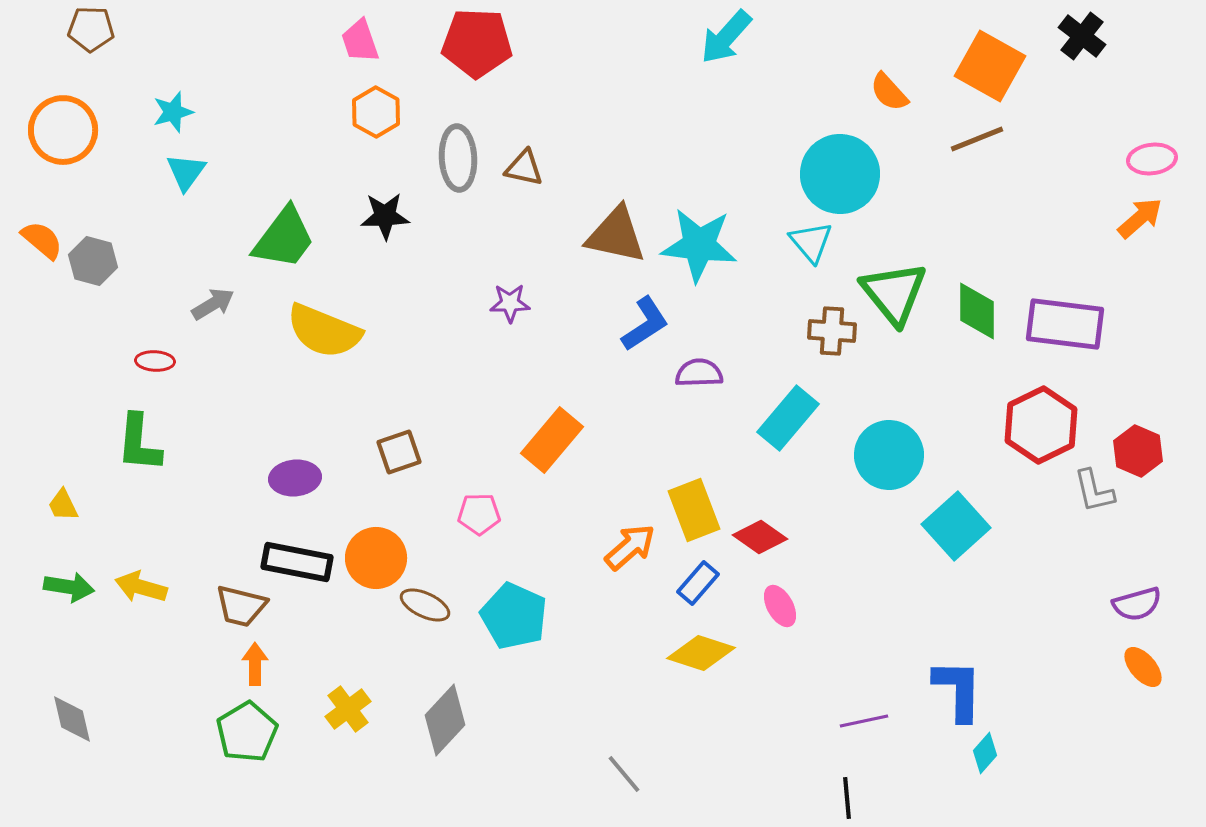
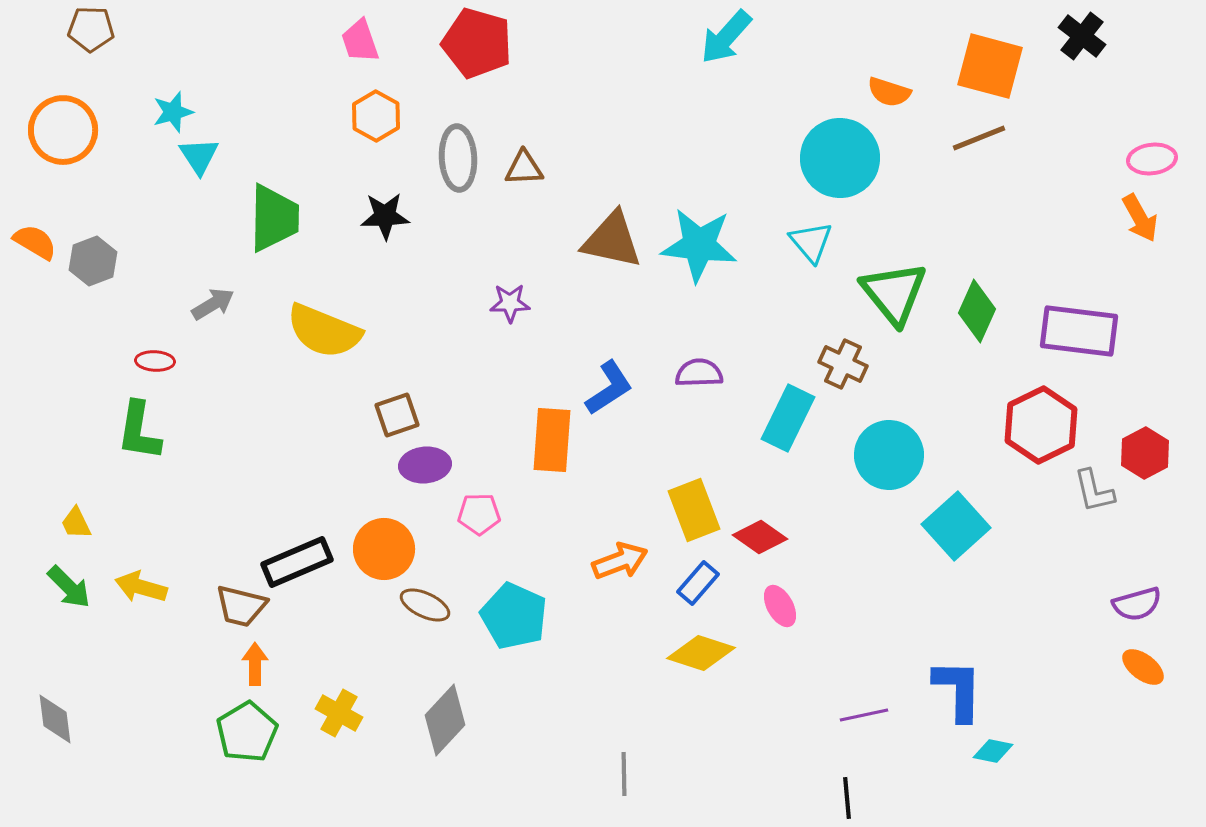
red pentagon at (477, 43): rotated 14 degrees clockwise
orange square at (990, 66): rotated 14 degrees counterclockwise
orange semicircle at (889, 92): rotated 30 degrees counterclockwise
orange hexagon at (376, 112): moved 4 px down
brown line at (977, 139): moved 2 px right, 1 px up
brown triangle at (524, 168): rotated 15 degrees counterclockwise
cyan triangle at (186, 172): moved 13 px right, 16 px up; rotated 9 degrees counterclockwise
cyan circle at (840, 174): moved 16 px up
orange arrow at (1140, 218): rotated 102 degrees clockwise
brown triangle at (616, 235): moved 4 px left, 5 px down
green trapezoid at (284, 238): moved 10 px left, 20 px up; rotated 36 degrees counterclockwise
orange semicircle at (42, 240): moved 7 px left, 2 px down; rotated 9 degrees counterclockwise
gray hexagon at (93, 261): rotated 24 degrees clockwise
green diamond at (977, 311): rotated 24 degrees clockwise
blue L-shape at (645, 324): moved 36 px left, 64 px down
purple rectangle at (1065, 324): moved 14 px right, 7 px down
brown cross at (832, 331): moved 11 px right, 33 px down; rotated 21 degrees clockwise
cyan rectangle at (788, 418): rotated 14 degrees counterclockwise
orange rectangle at (552, 440): rotated 36 degrees counterclockwise
green L-shape at (139, 443): moved 12 px up; rotated 4 degrees clockwise
red hexagon at (1138, 451): moved 7 px right, 2 px down; rotated 9 degrees clockwise
brown square at (399, 452): moved 2 px left, 37 px up
purple ellipse at (295, 478): moved 130 px right, 13 px up
yellow trapezoid at (63, 505): moved 13 px right, 18 px down
orange arrow at (630, 547): moved 10 px left, 14 px down; rotated 20 degrees clockwise
orange circle at (376, 558): moved 8 px right, 9 px up
black rectangle at (297, 562): rotated 34 degrees counterclockwise
green arrow at (69, 587): rotated 36 degrees clockwise
orange ellipse at (1143, 667): rotated 12 degrees counterclockwise
yellow cross at (348, 709): moved 9 px left, 4 px down; rotated 24 degrees counterclockwise
gray diamond at (72, 719): moved 17 px left; rotated 6 degrees clockwise
purple line at (864, 721): moved 6 px up
cyan diamond at (985, 753): moved 8 px right, 2 px up; rotated 60 degrees clockwise
gray line at (624, 774): rotated 39 degrees clockwise
